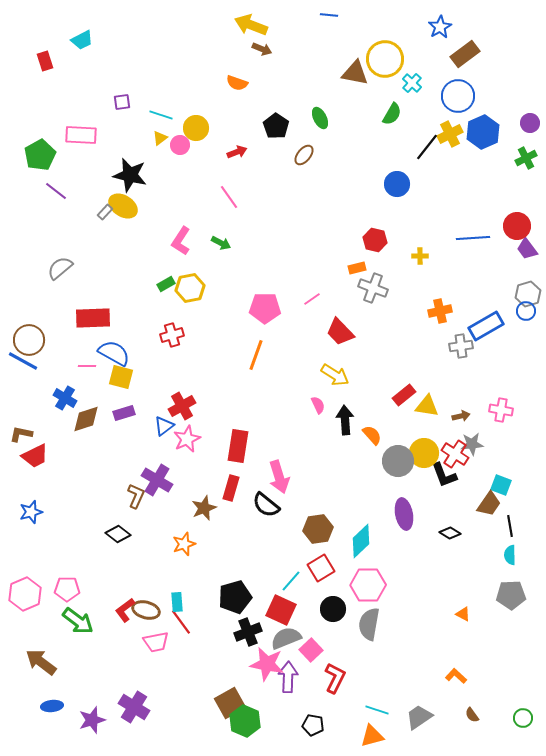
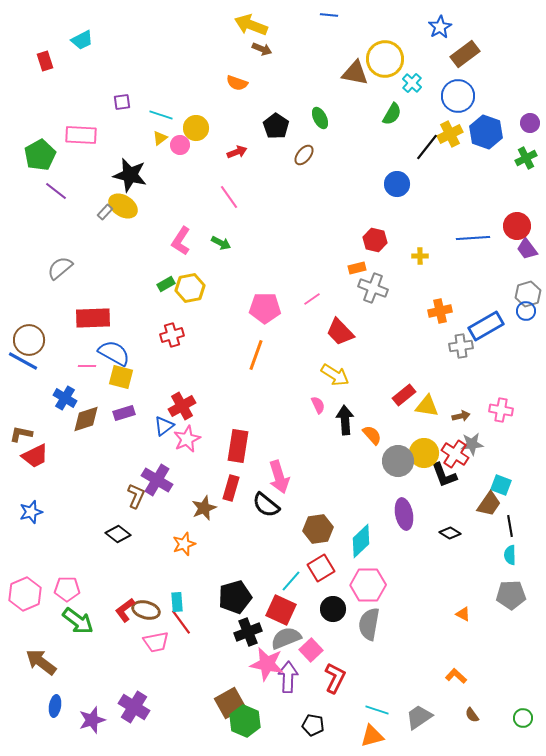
blue hexagon at (483, 132): moved 3 px right; rotated 16 degrees counterclockwise
blue ellipse at (52, 706): moved 3 px right; rotated 75 degrees counterclockwise
